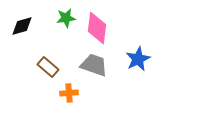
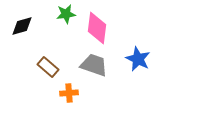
green star: moved 4 px up
blue star: rotated 20 degrees counterclockwise
